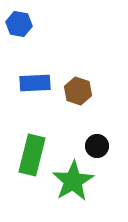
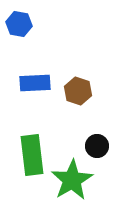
green rectangle: rotated 21 degrees counterclockwise
green star: moved 1 px left, 1 px up
